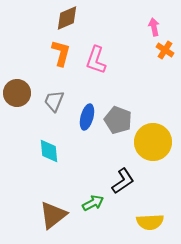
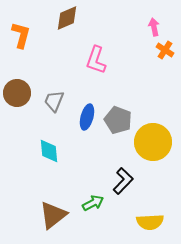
orange L-shape: moved 40 px left, 18 px up
black L-shape: rotated 12 degrees counterclockwise
